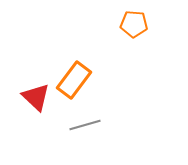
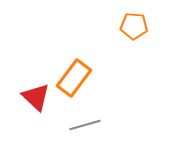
orange pentagon: moved 2 px down
orange rectangle: moved 2 px up
